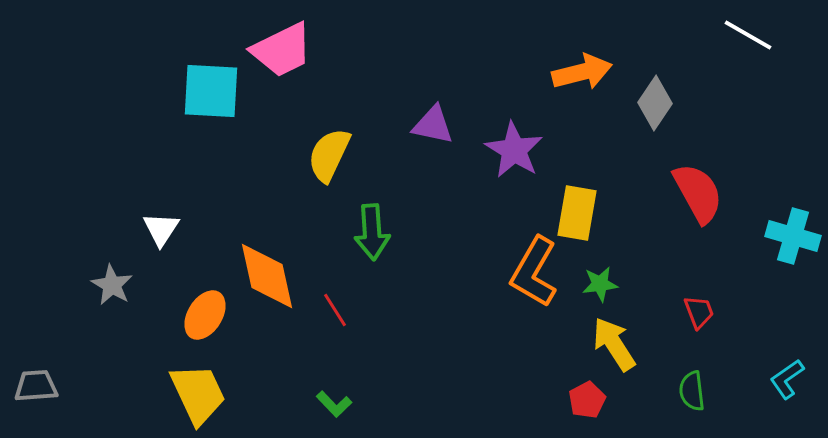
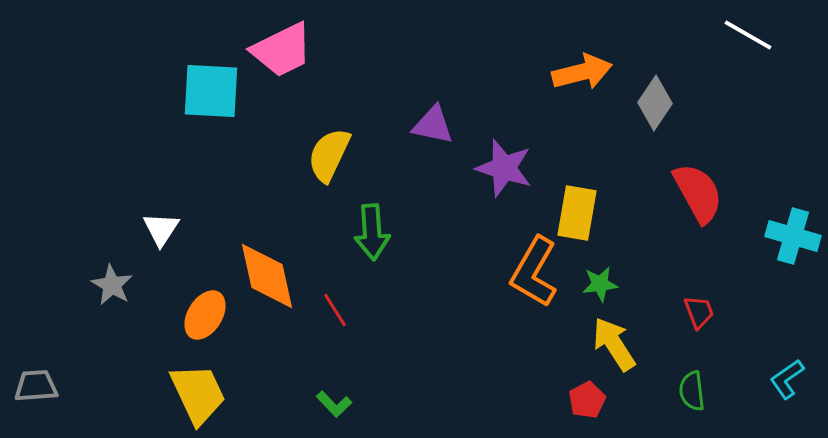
purple star: moved 10 px left, 18 px down; rotated 14 degrees counterclockwise
